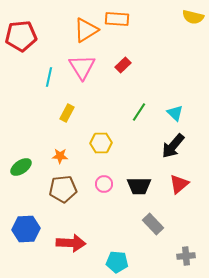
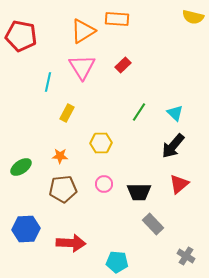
orange triangle: moved 3 px left, 1 px down
red pentagon: rotated 16 degrees clockwise
cyan line: moved 1 px left, 5 px down
black trapezoid: moved 6 px down
gray cross: rotated 36 degrees clockwise
